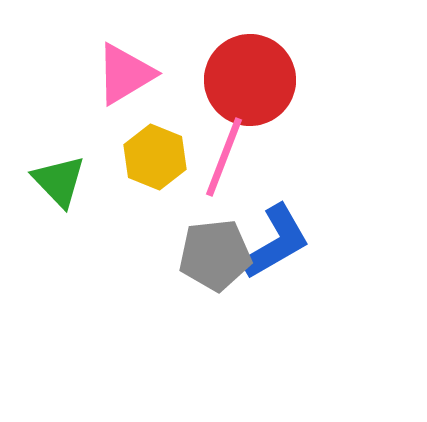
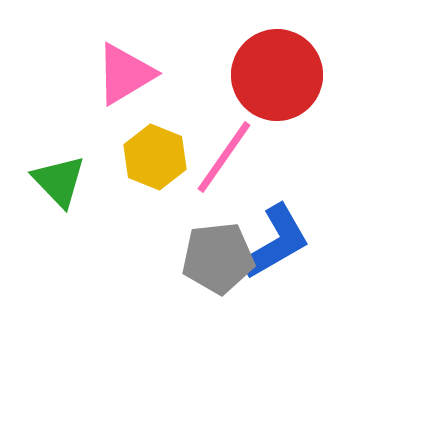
red circle: moved 27 px right, 5 px up
pink line: rotated 14 degrees clockwise
gray pentagon: moved 3 px right, 3 px down
